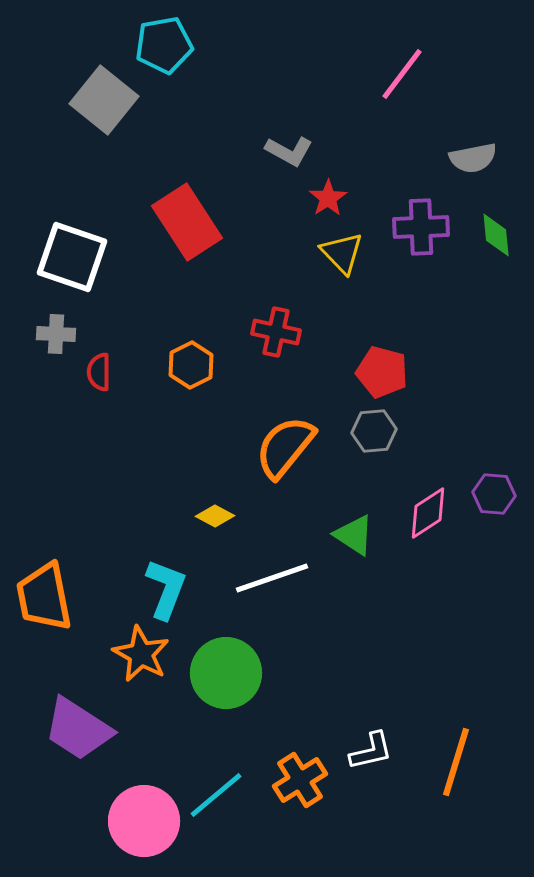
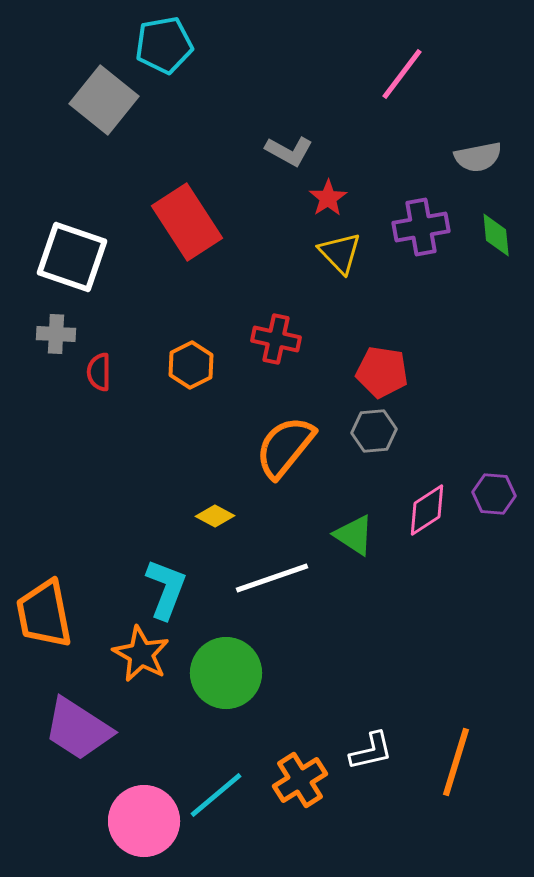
gray semicircle: moved 5 px right, 1 px up
purple cross: rotated 8 degrees counterclockwise
yellow triangle: moved 2 px left
red cross: moved 7 px down
red pentagon: rotated 6 degrees counterclockwise
pink diamond: moved 1 px left, 3 px up
orange trapezoid: moved 17 px down
